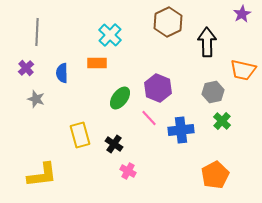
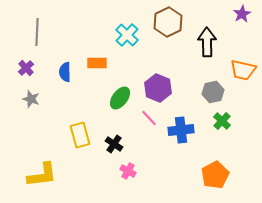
cyan cross: moved 17 px right
blue semicircle: moved 3 px right, 1 px up
gray star: moved 5 px left
